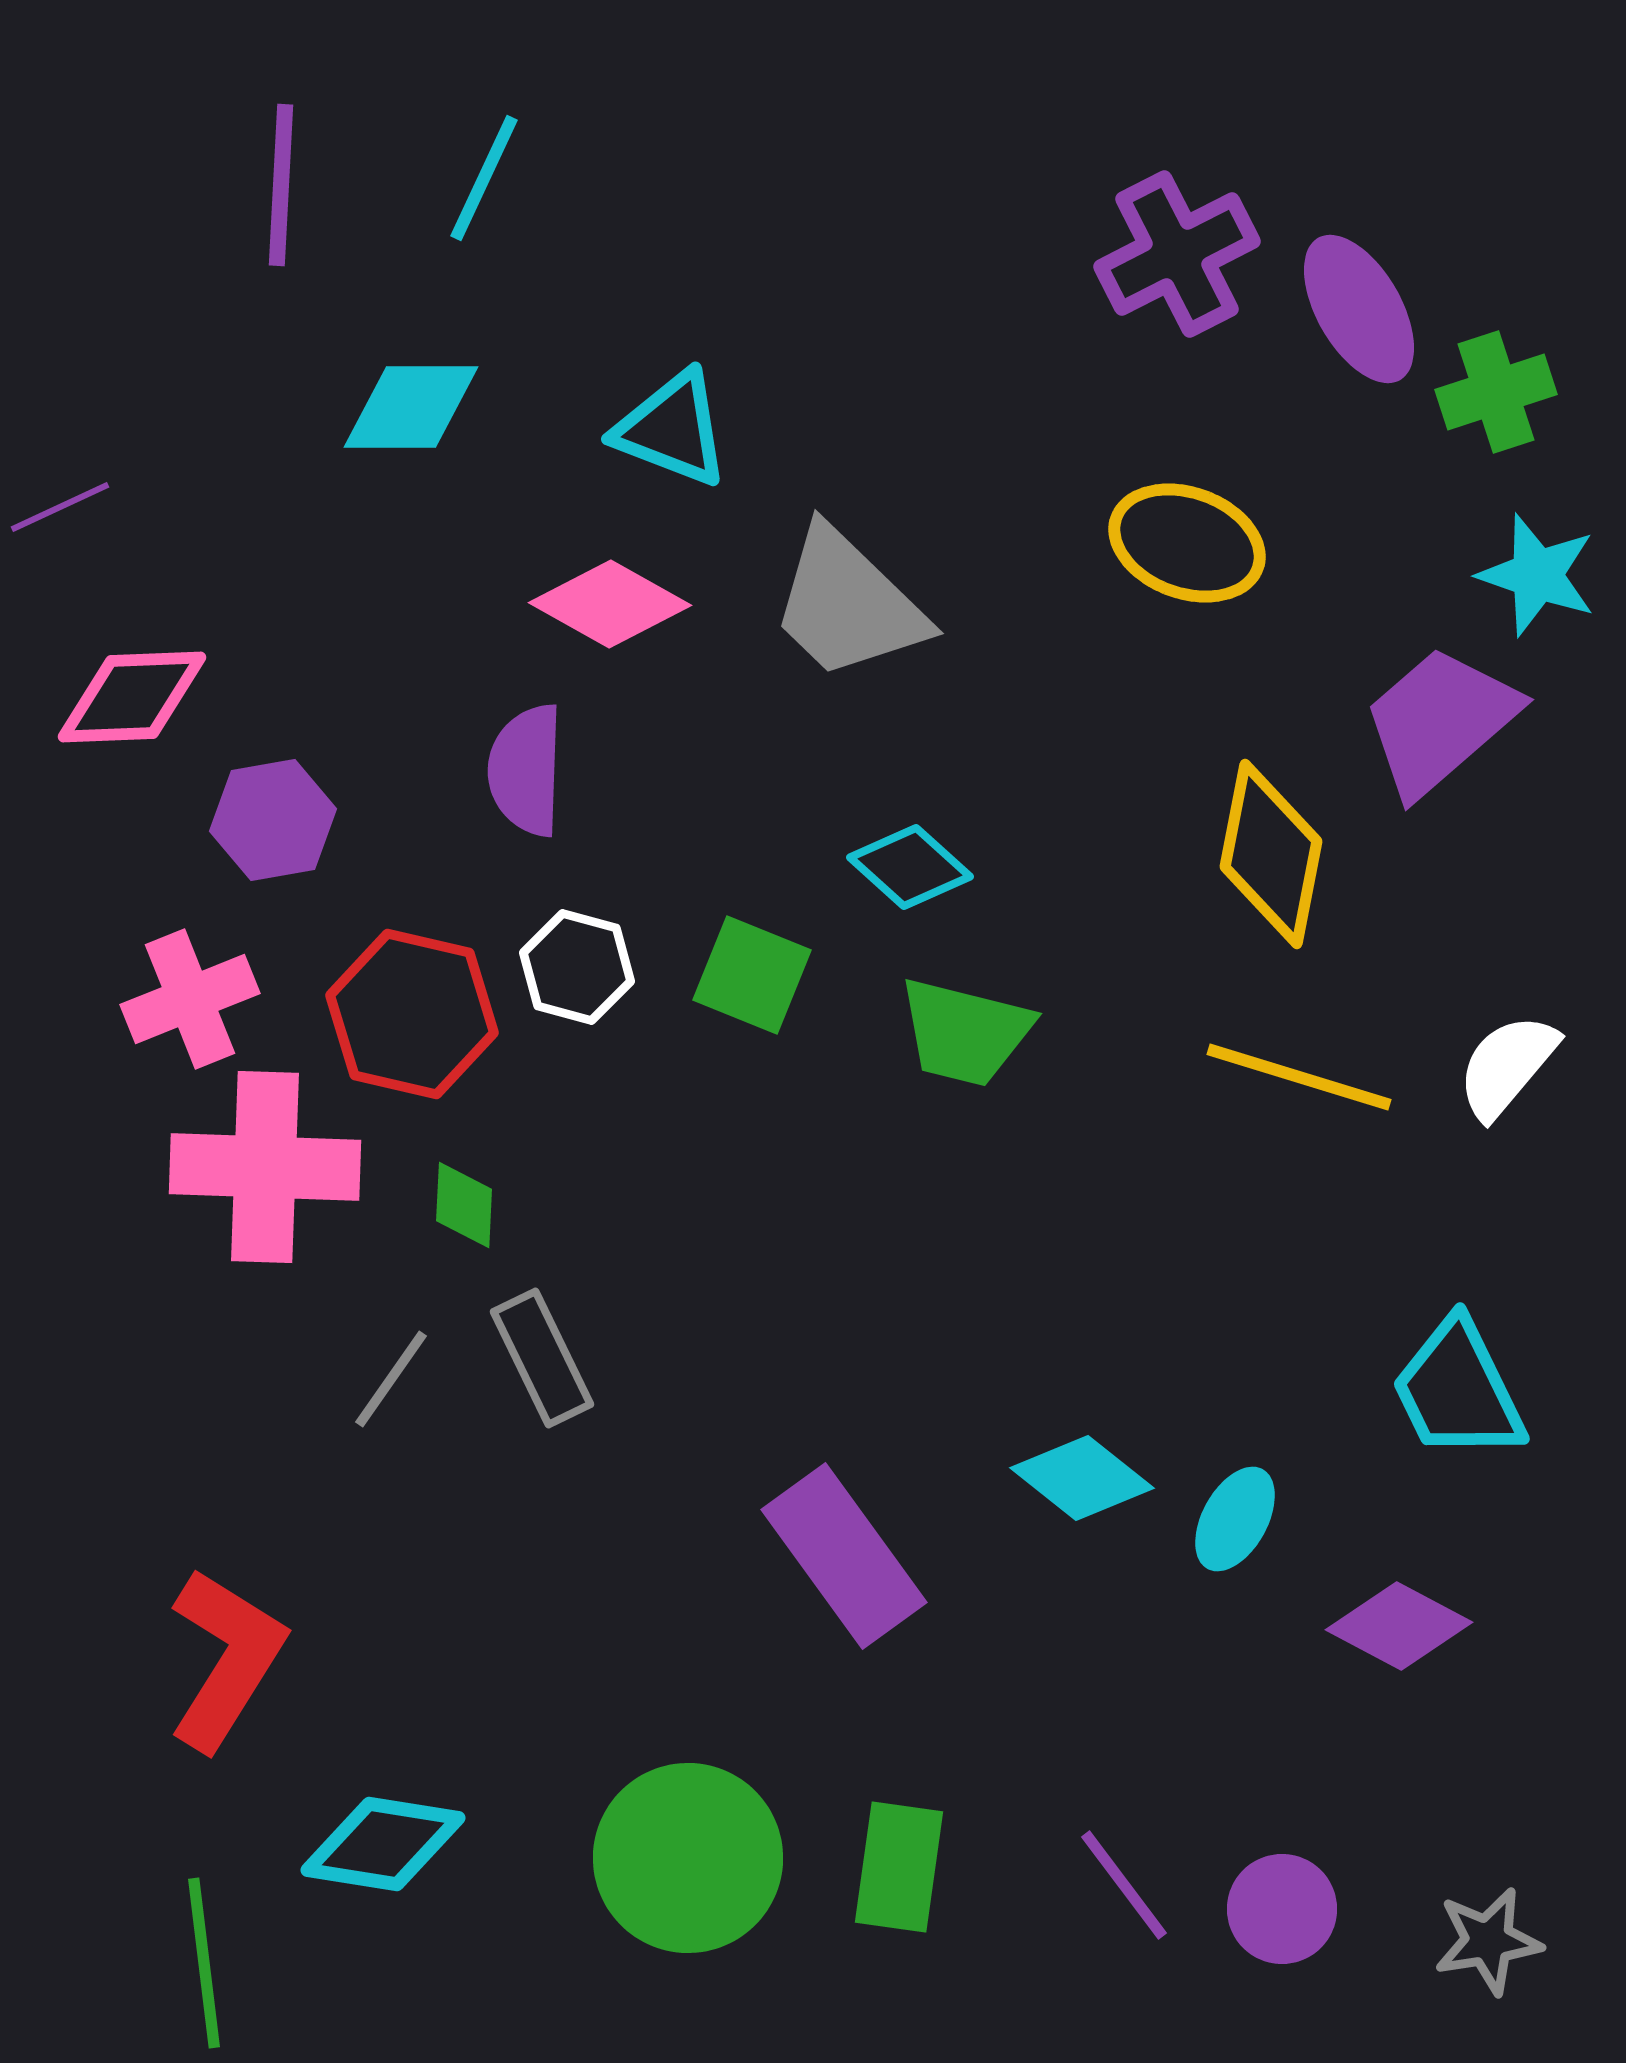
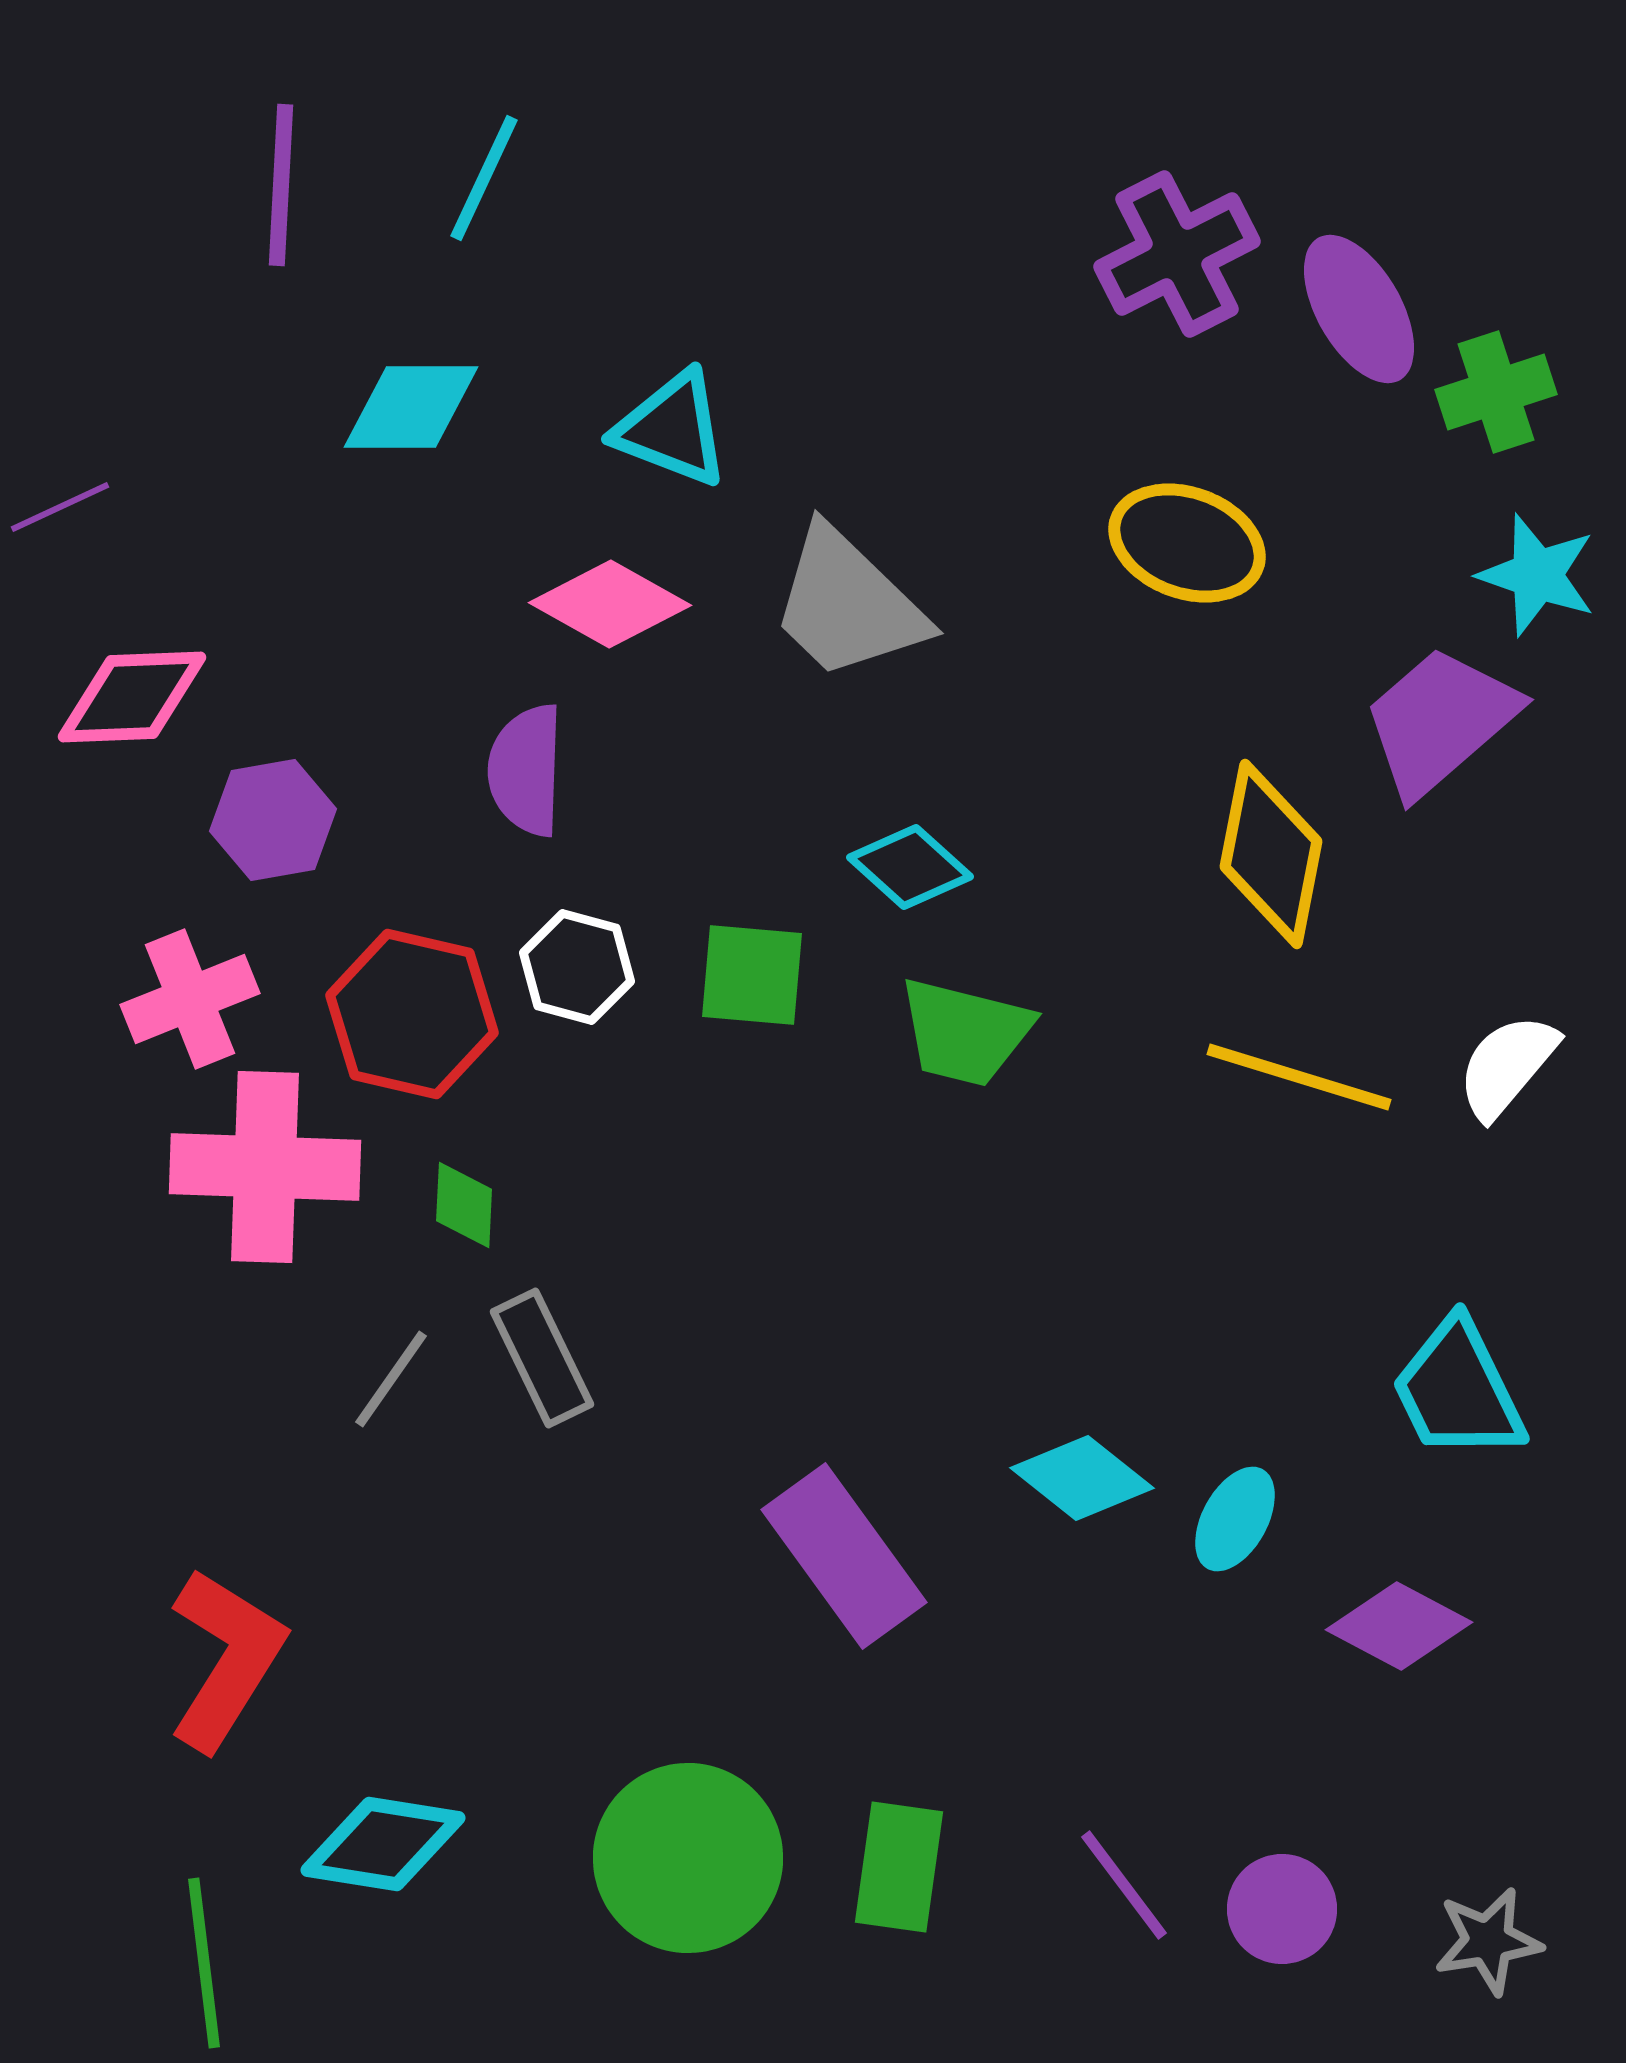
green square at (752, 975): rotated 17 degrees counterclockwise
